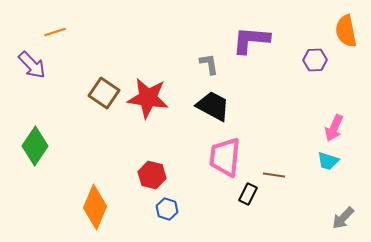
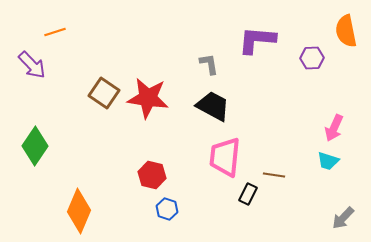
purple L-shape: moved 6 px right
purple hexagon: moved 3 px left, 2 px up
orange diamond: moved 16 px left, 4 px down
